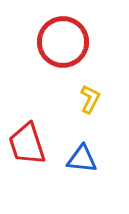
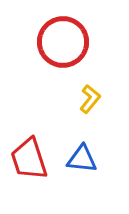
yellow L-shape: rotated 12 degrees clockwise
red trapezoid: moved 2 px right, 15 px down
